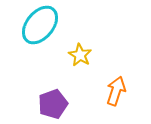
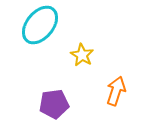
yellow star: moved 2 px right
purple pentagon: moved 1 px right; rotated 12 degrees clockwise
